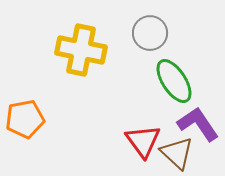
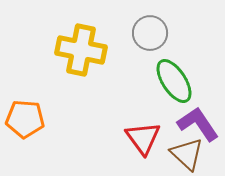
orange pentagon: rotated 15 degrees clockwise
red triangle: moved 3 px up
brown triangle: moved 10 px right, 1 px down
